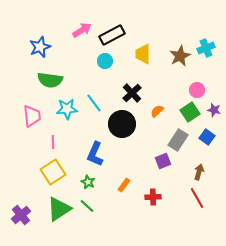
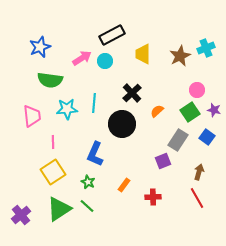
pink arrow: moved 28 px down
cyan line: rotated 42 degrees clockwise
